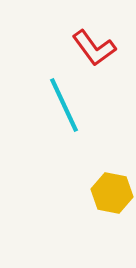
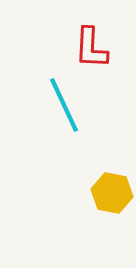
red L-shape: moved 3 px left; rotated 39 degrees clockwise
